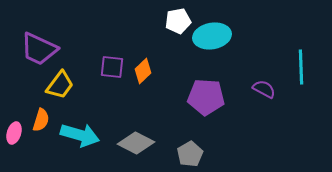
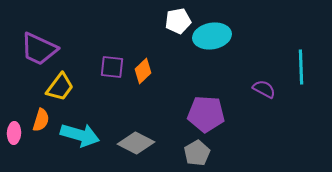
yellow trapezoid: moved 2 px down
purple pentagon: moved 17 px down
pink ellipse: rotated 15 degrees counterclockwise
gray pentagon: moved 7 px right, 1 px up
